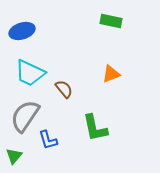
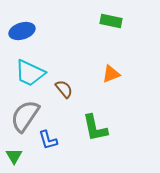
green triangle: rotated 12 degrees counterclockwise
